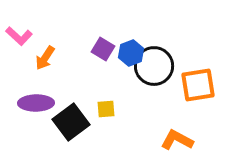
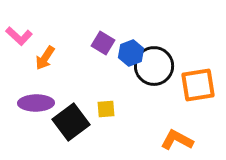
purple square: moved 6 px up
